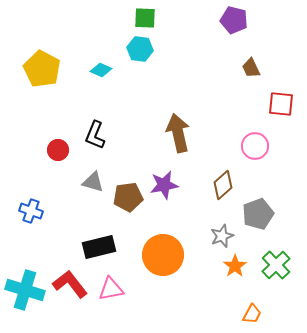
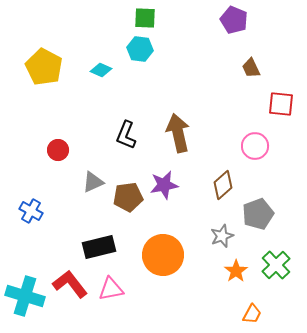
purple pentagon: rotated 8 degrees clockwise
yellow pentagon: moved 2 px right, 2 px up
black L-shape: moved 31 px right
gray triangle: rotated 40 degrees counterclockwise
blue cross: rotated 10 degrees clockwise
orange star: moved 1 px right, 5 px down
cyan cross: moved 6 px down
